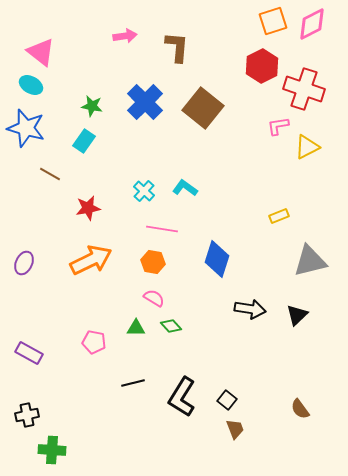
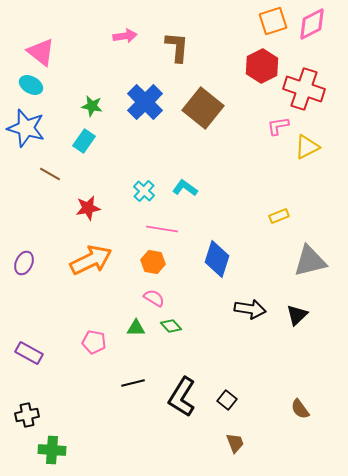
brown trapezoid: moved 14 px down
